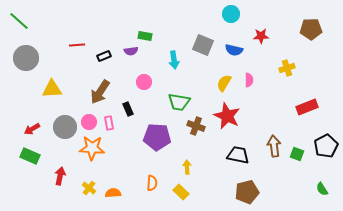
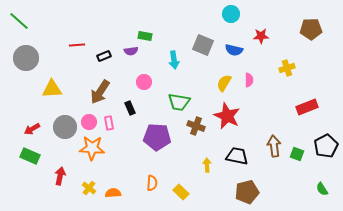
black rectangle at (128, 109): moved 2 px right, 1 px up
black trapezoid at (238, 155): moved 1 px left, 1 px down
yellow arrow at (187, 167): moved 20 px right, 2 px up
